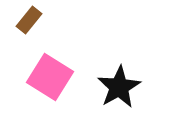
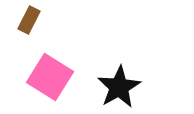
brown rectangle: rotated 12 degrees counterclockwise
